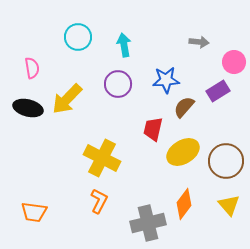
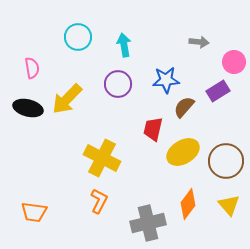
orange diamond: moved 4 px right
